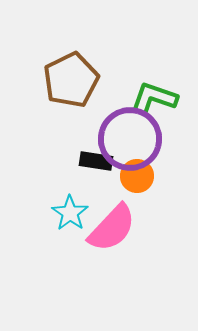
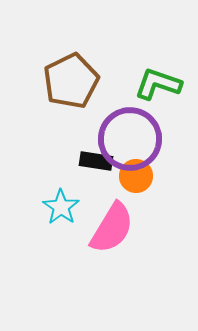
brown pentagon: moved 1 px down
green L-shape: moved 4 px right, 14 px up
orange circle: moved 1 px left
cyan star: moved 9 px left, 6 px up
pink semicircle: rotated 12 degrees counterclockwise
